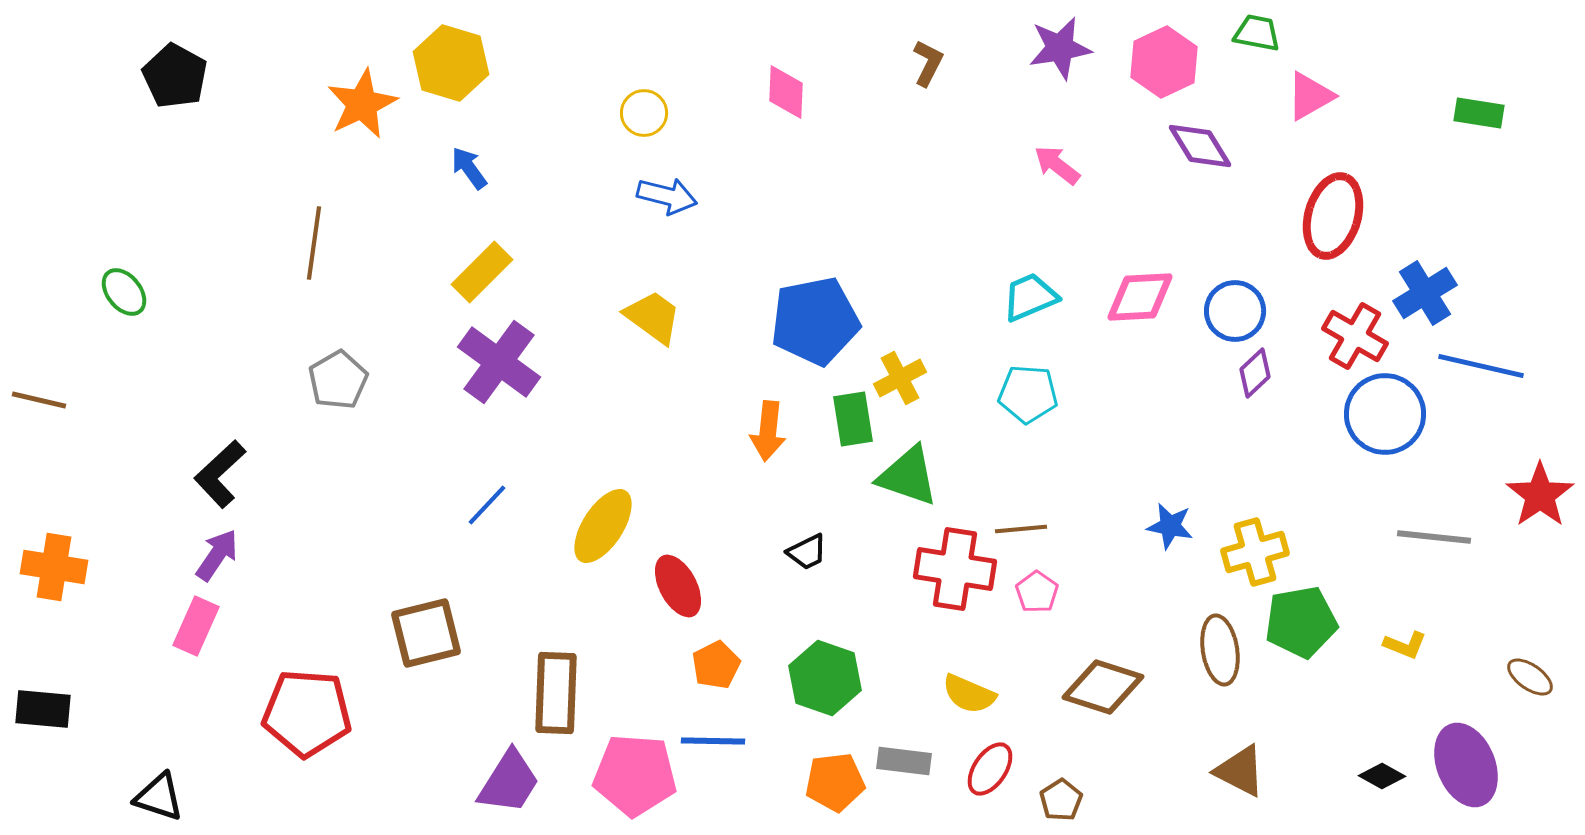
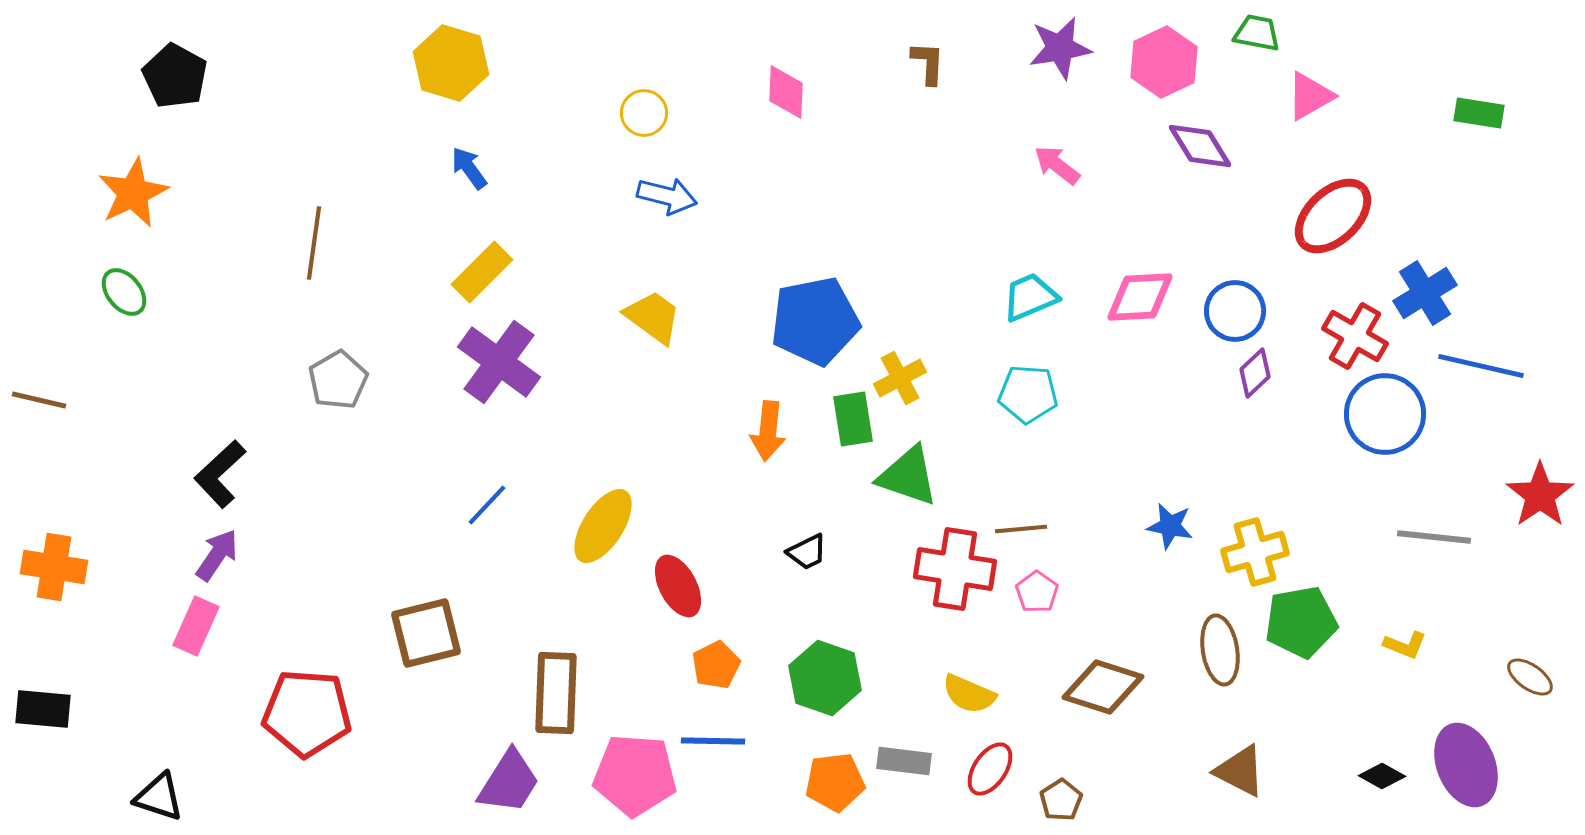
brown L-shape at (928, 63): rotated 24 degrees counterclockwise
orange star at (362, 104): moved 229 px left, 89 px down
red ellipse at (1333, 216): rotated 30 degrees clockwise
